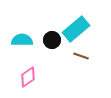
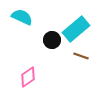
cyan semicircle: moved 23 px up; rotated 25 degrees clockwise
